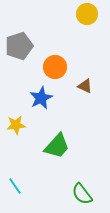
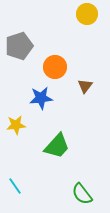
brown triangle: rotated 42 degrees clockwise
blue star: rotated 20 degrees clockwise
